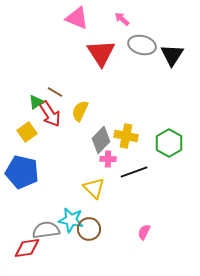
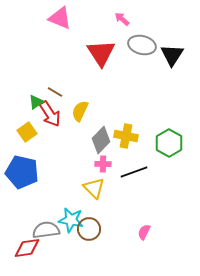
pink triangle: moved 17 px left
pink cross: moved 5 px left, 5 px down
